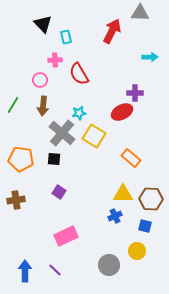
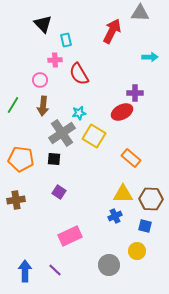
cyan rectangle: moved 3 px down
gray cross: rotated 16 degrees clockwise
pink rectangle: moved 4 px right
